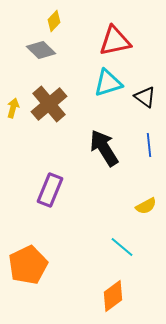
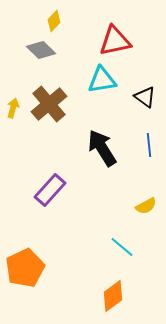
cyan triangle: moved 6 px left, 3 px up; rotated 8 degrees clockwise
black arrow: moved 2 px left
purple rectangle: rotated 20 degrees clockwise
orange pentagon: moved 3 px left, 3 px down
